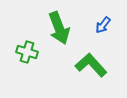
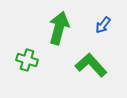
green arrow: rotated 144 degrees counterclockwise
green cross: moved 8 px down
